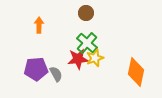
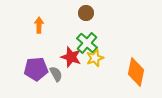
red star: moved 7 px left, 2 px up; rotated 25 degrees clockwise
